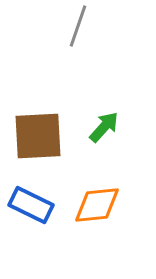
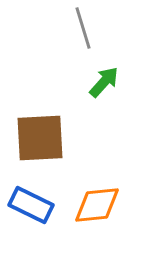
gray line: moved 5 px right, 2 px down; rotated 36 degrees counterclockwise
green arrow: moved 45 px up
brown square: moved 2 px right, 2 px down
